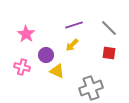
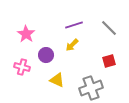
red square: moved 8 px down; rotated 24 degrees counterclockwise
yellow triangle: moved 9 px down
